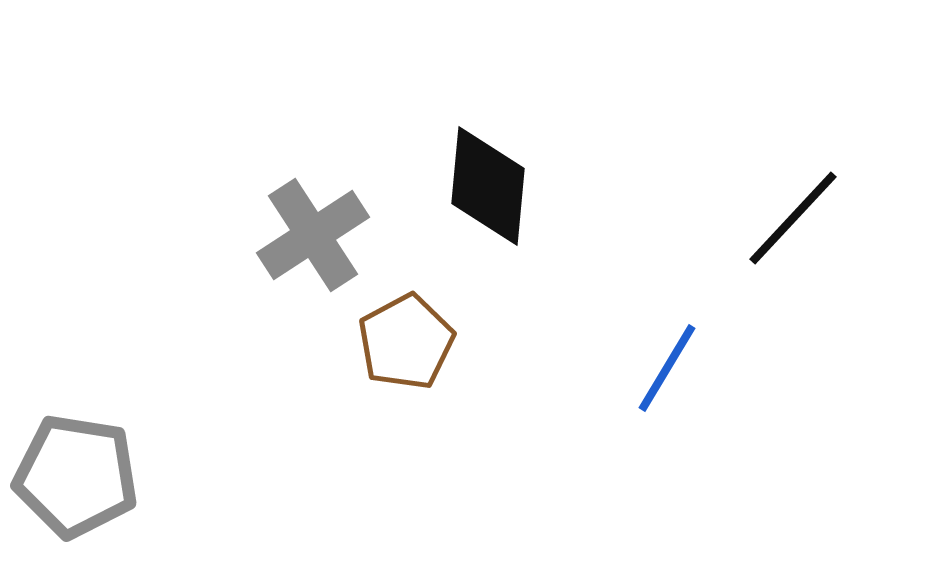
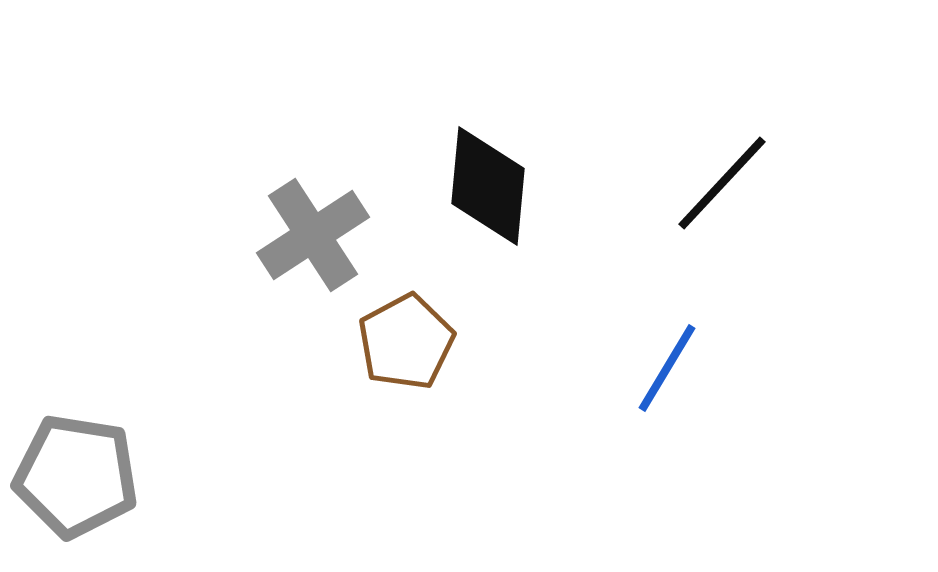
black line: moved 71 px left, 35 px up
